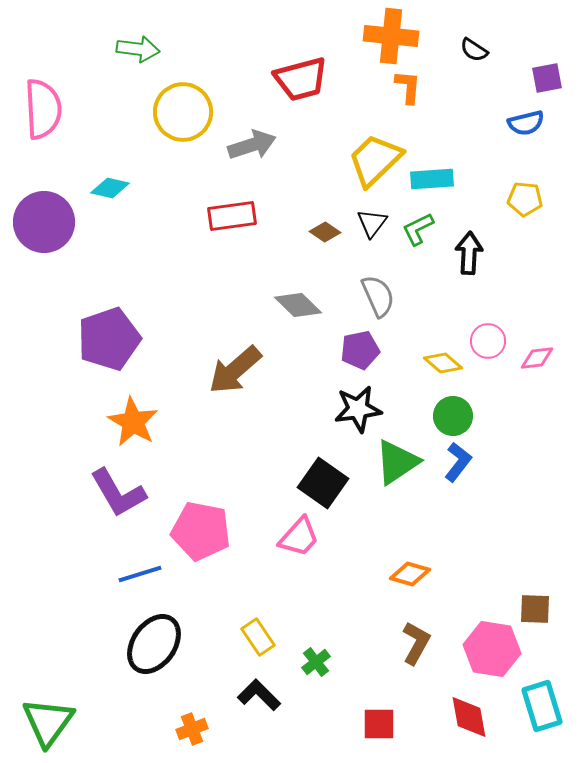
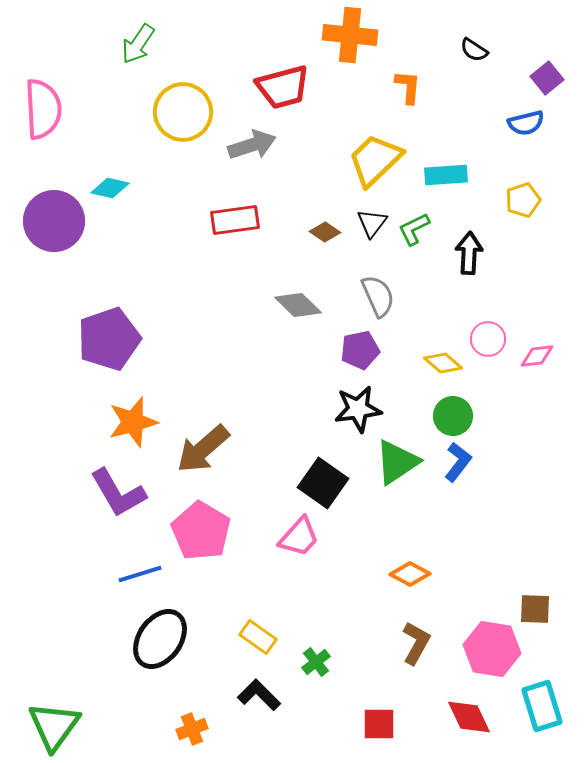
orange cross at (391, 36): moved 41 px left, 1 px up
green arrow at (138, 49): moved 5 px up; rotated 117 degrees clockwise
purple square at (547, 78): rotated 28 degrees counterclockwise
red trapezoid at (301, 79): moved 18 px left, 8 px down
cyan rectangle at (432, 179): moved 14 px right, 4 px up
yellow pentagon at (525, 199): moved 2 px left, 1 px down; rotated 24 degrees counterclockwise
red rectangle at (232, 216): moved 3 px right, 4 px down
purple circle at (44, 222): moved 10 px right, 1 px up
green L-shape at (418, 229): moved 4 px left
pink circle at (488, 341): moved 2 px up
pink diamond at (537, 358): moved 2 px up
brown arrow at (235, 370): moved 32 px left, 79 px down
orange star at (133, 422): rotated 27 degrees clockwise
pink pentagon at (201, 531): rotated 20 degrees clockwise
orange diamond at (410, 574): rotated 12 degrees clockwise
yellow rectangle at (258, 637): rotated 21 degrees counterclockwise
black ellipse at (154, 644): moved 6 px right, 5 px up
red diamond at (469, 717): rotated 15 degrees counterclockwise
green triangle at (48, 722): moved 6 px right, 4 px down
